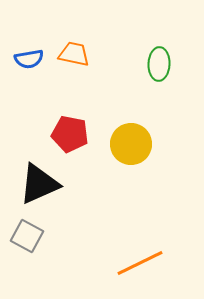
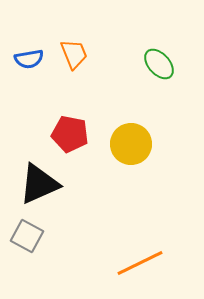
orange trapezoid: rotated 56 degrees clockwise
green ellipse: rotated 44 degrees counterclockwise
